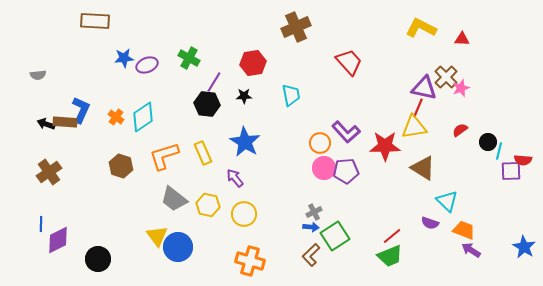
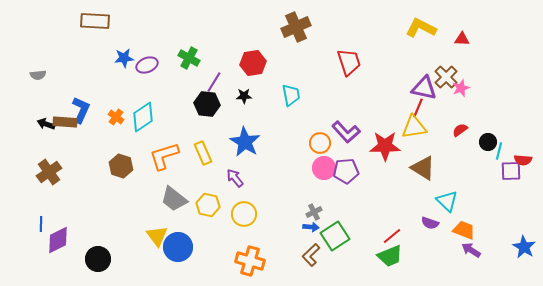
red trapezoid at (349, 62): rotated 24 degrees clockwise
